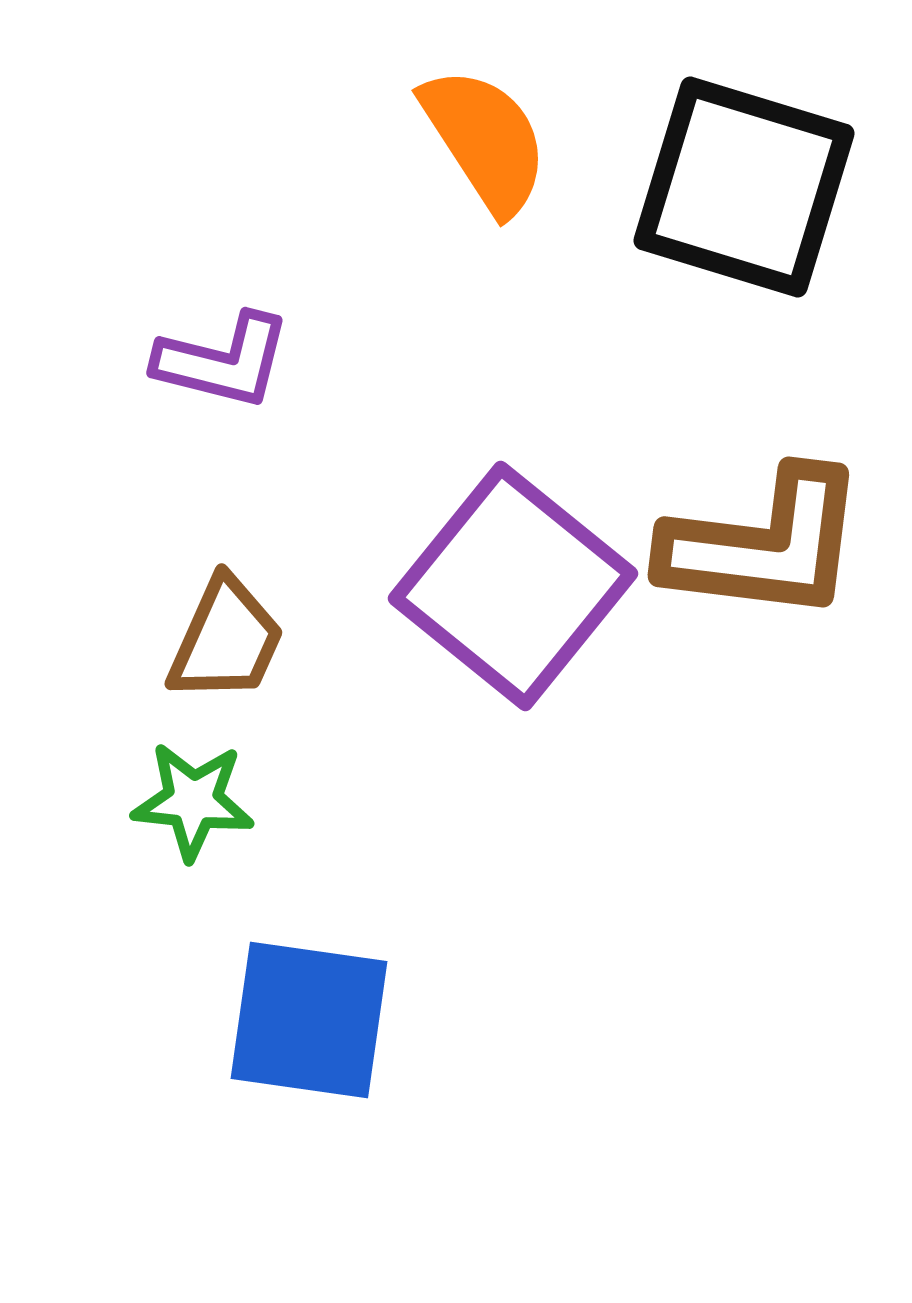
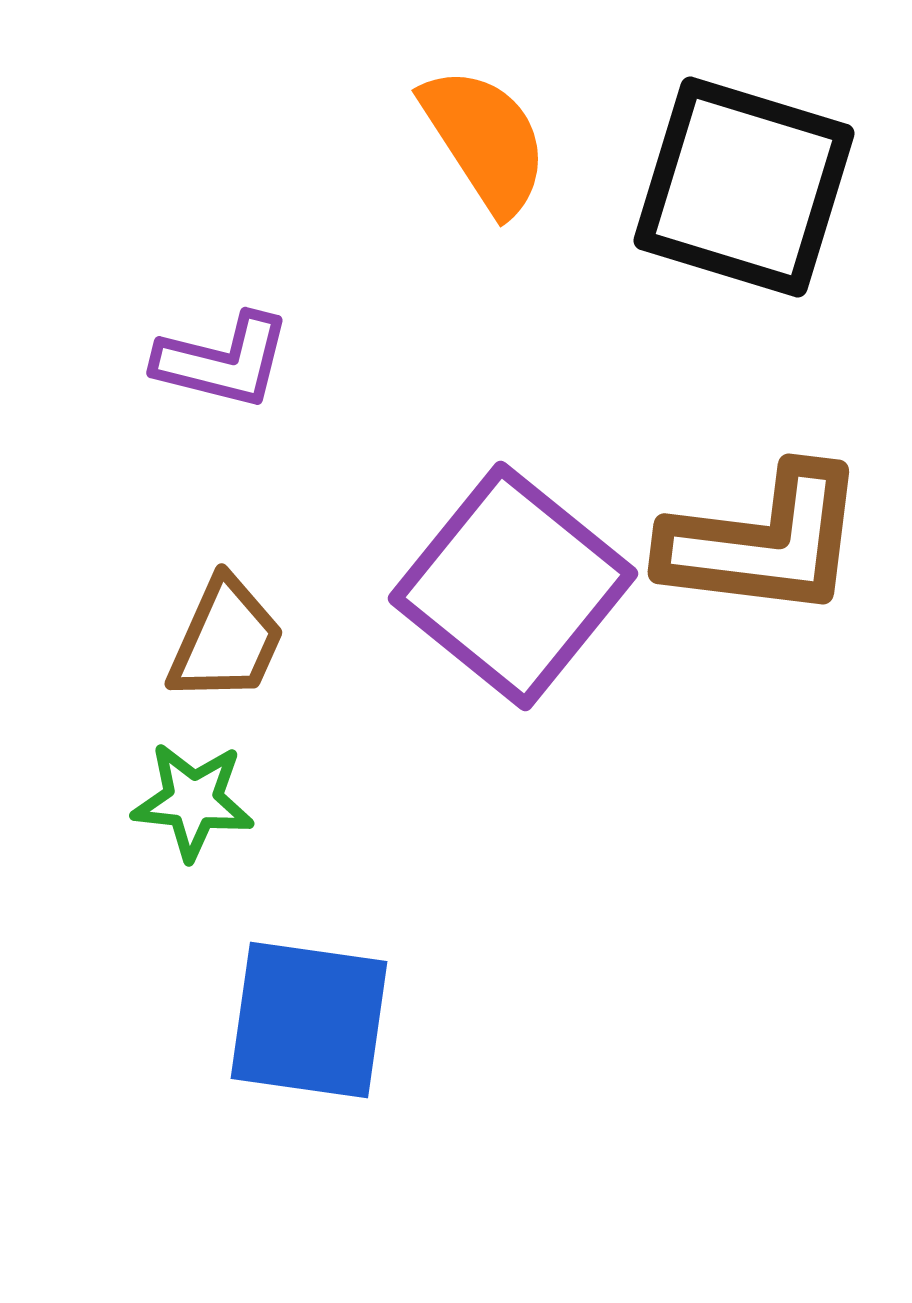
brown L-shape: moved 3 px up
